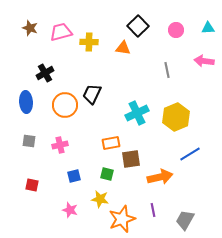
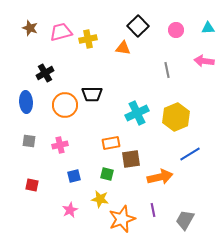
yellow cross: moved 1 px left, 3 px up; rotated 12 degrees counterclockwise
black trapezoid: rotated 115 degrees counterclockwise
pink star: rotated 28 degrees clockwise
